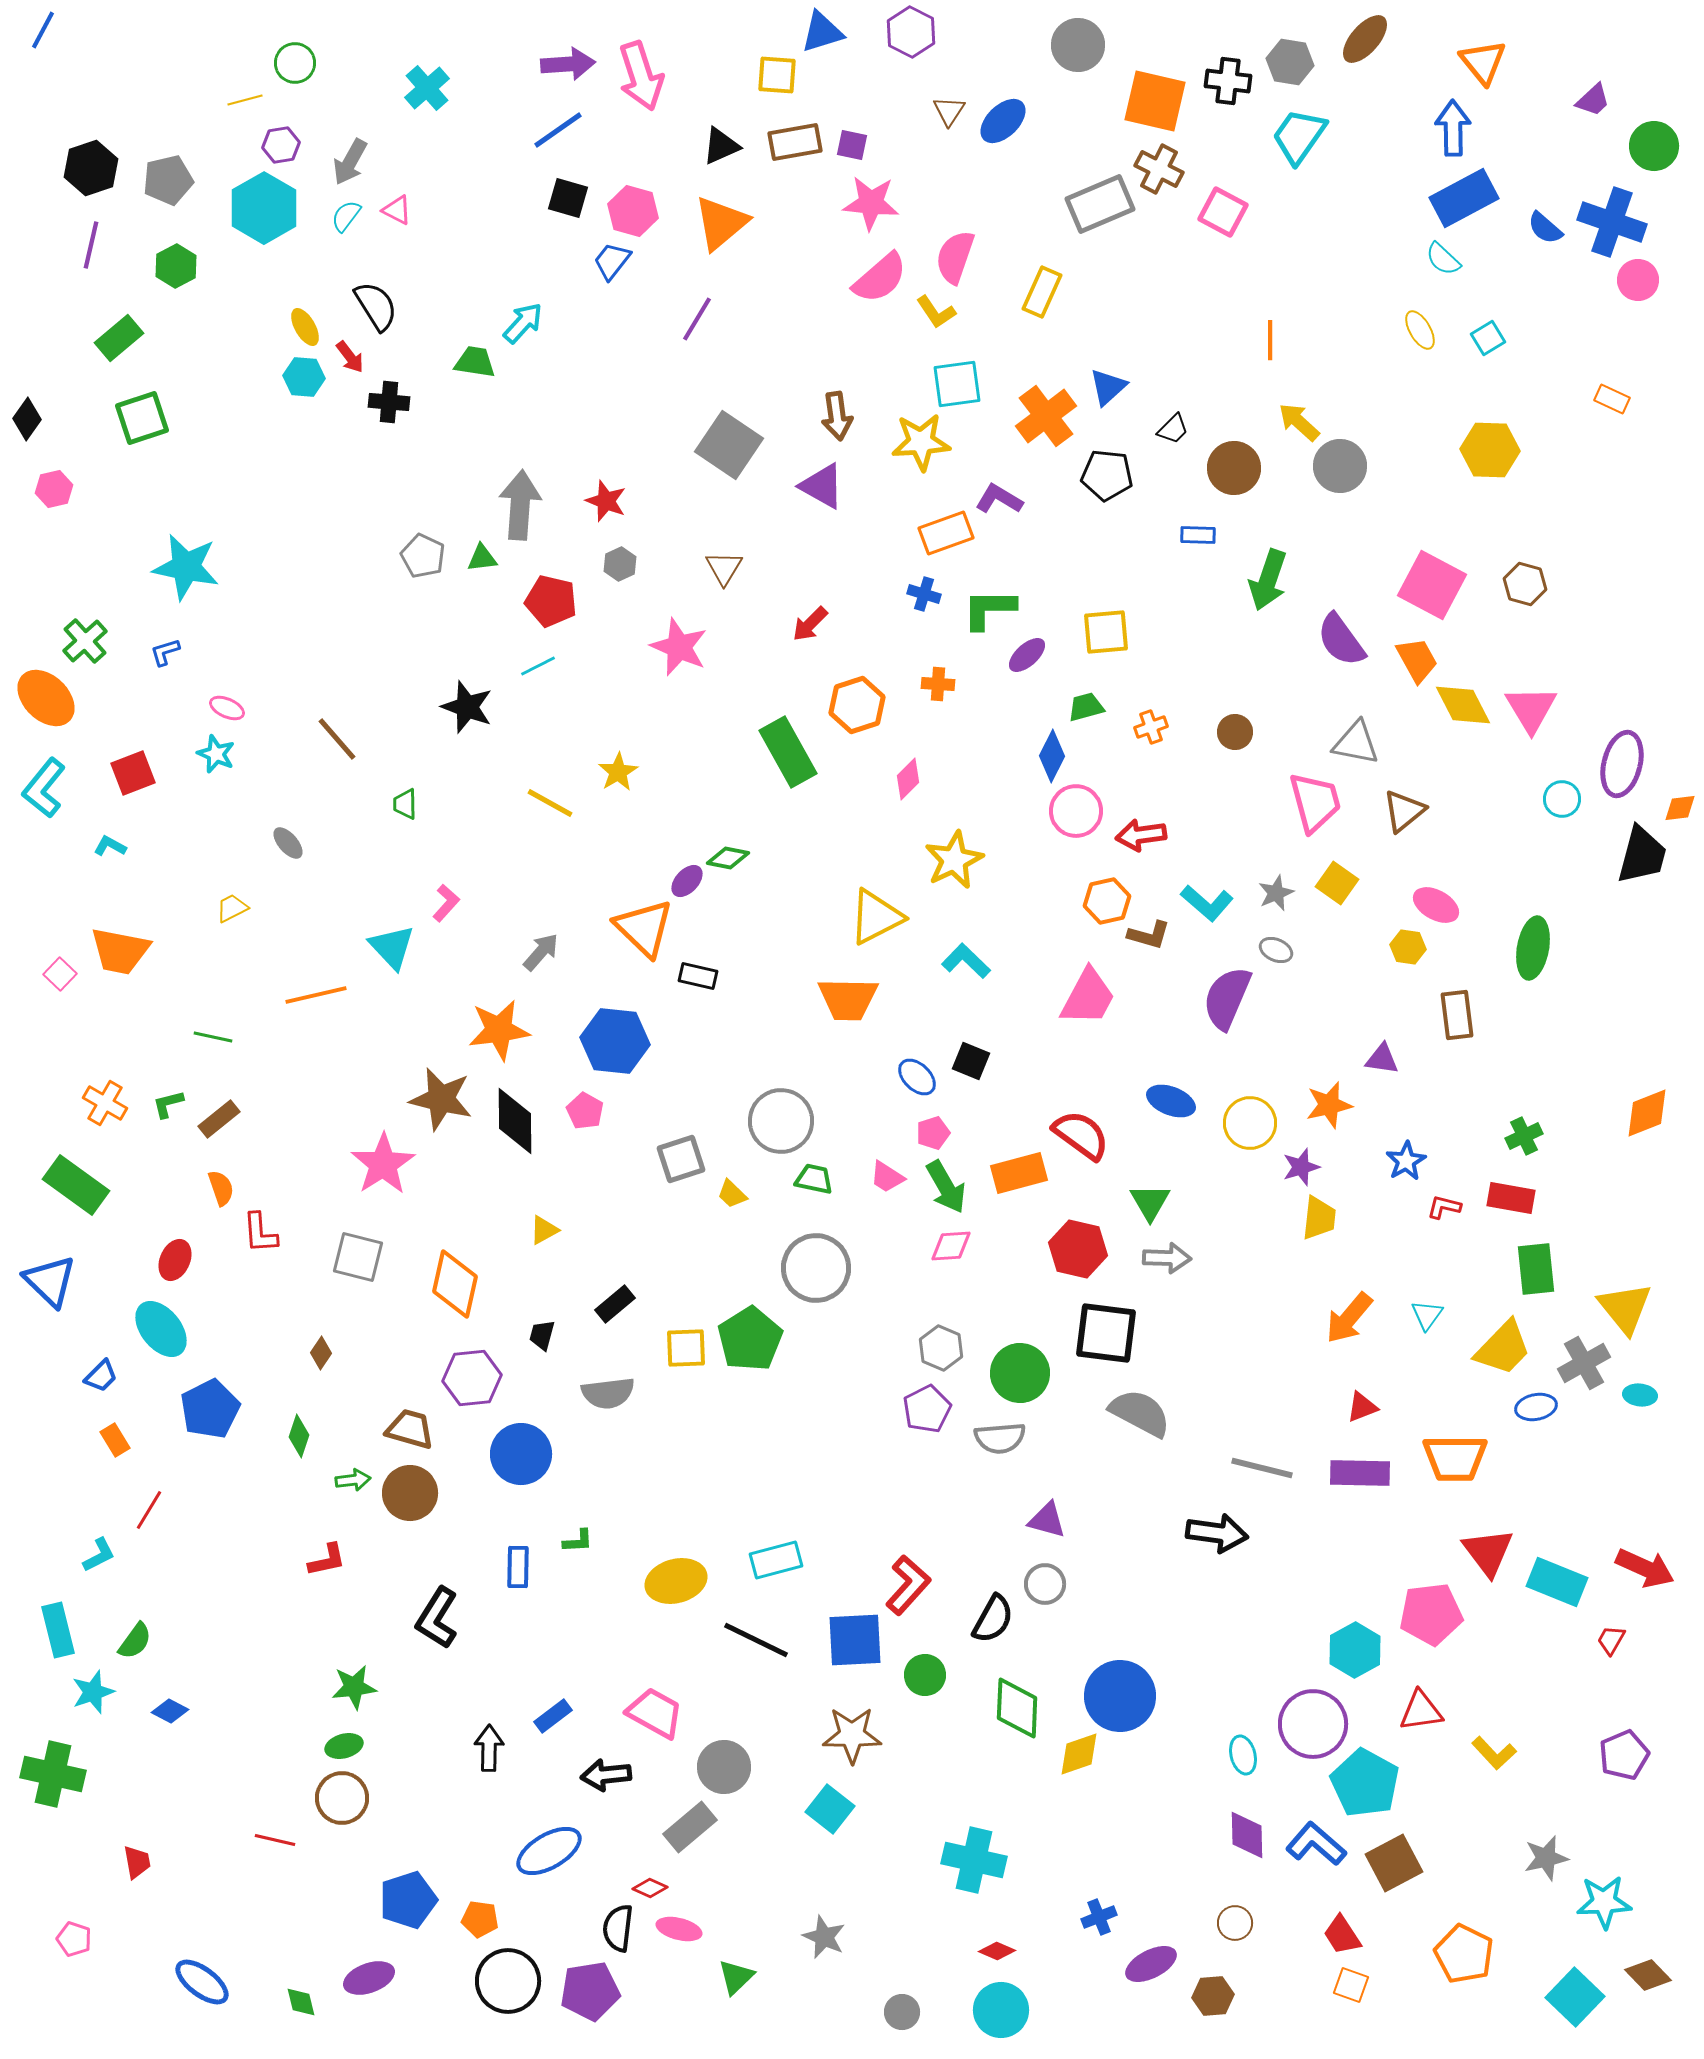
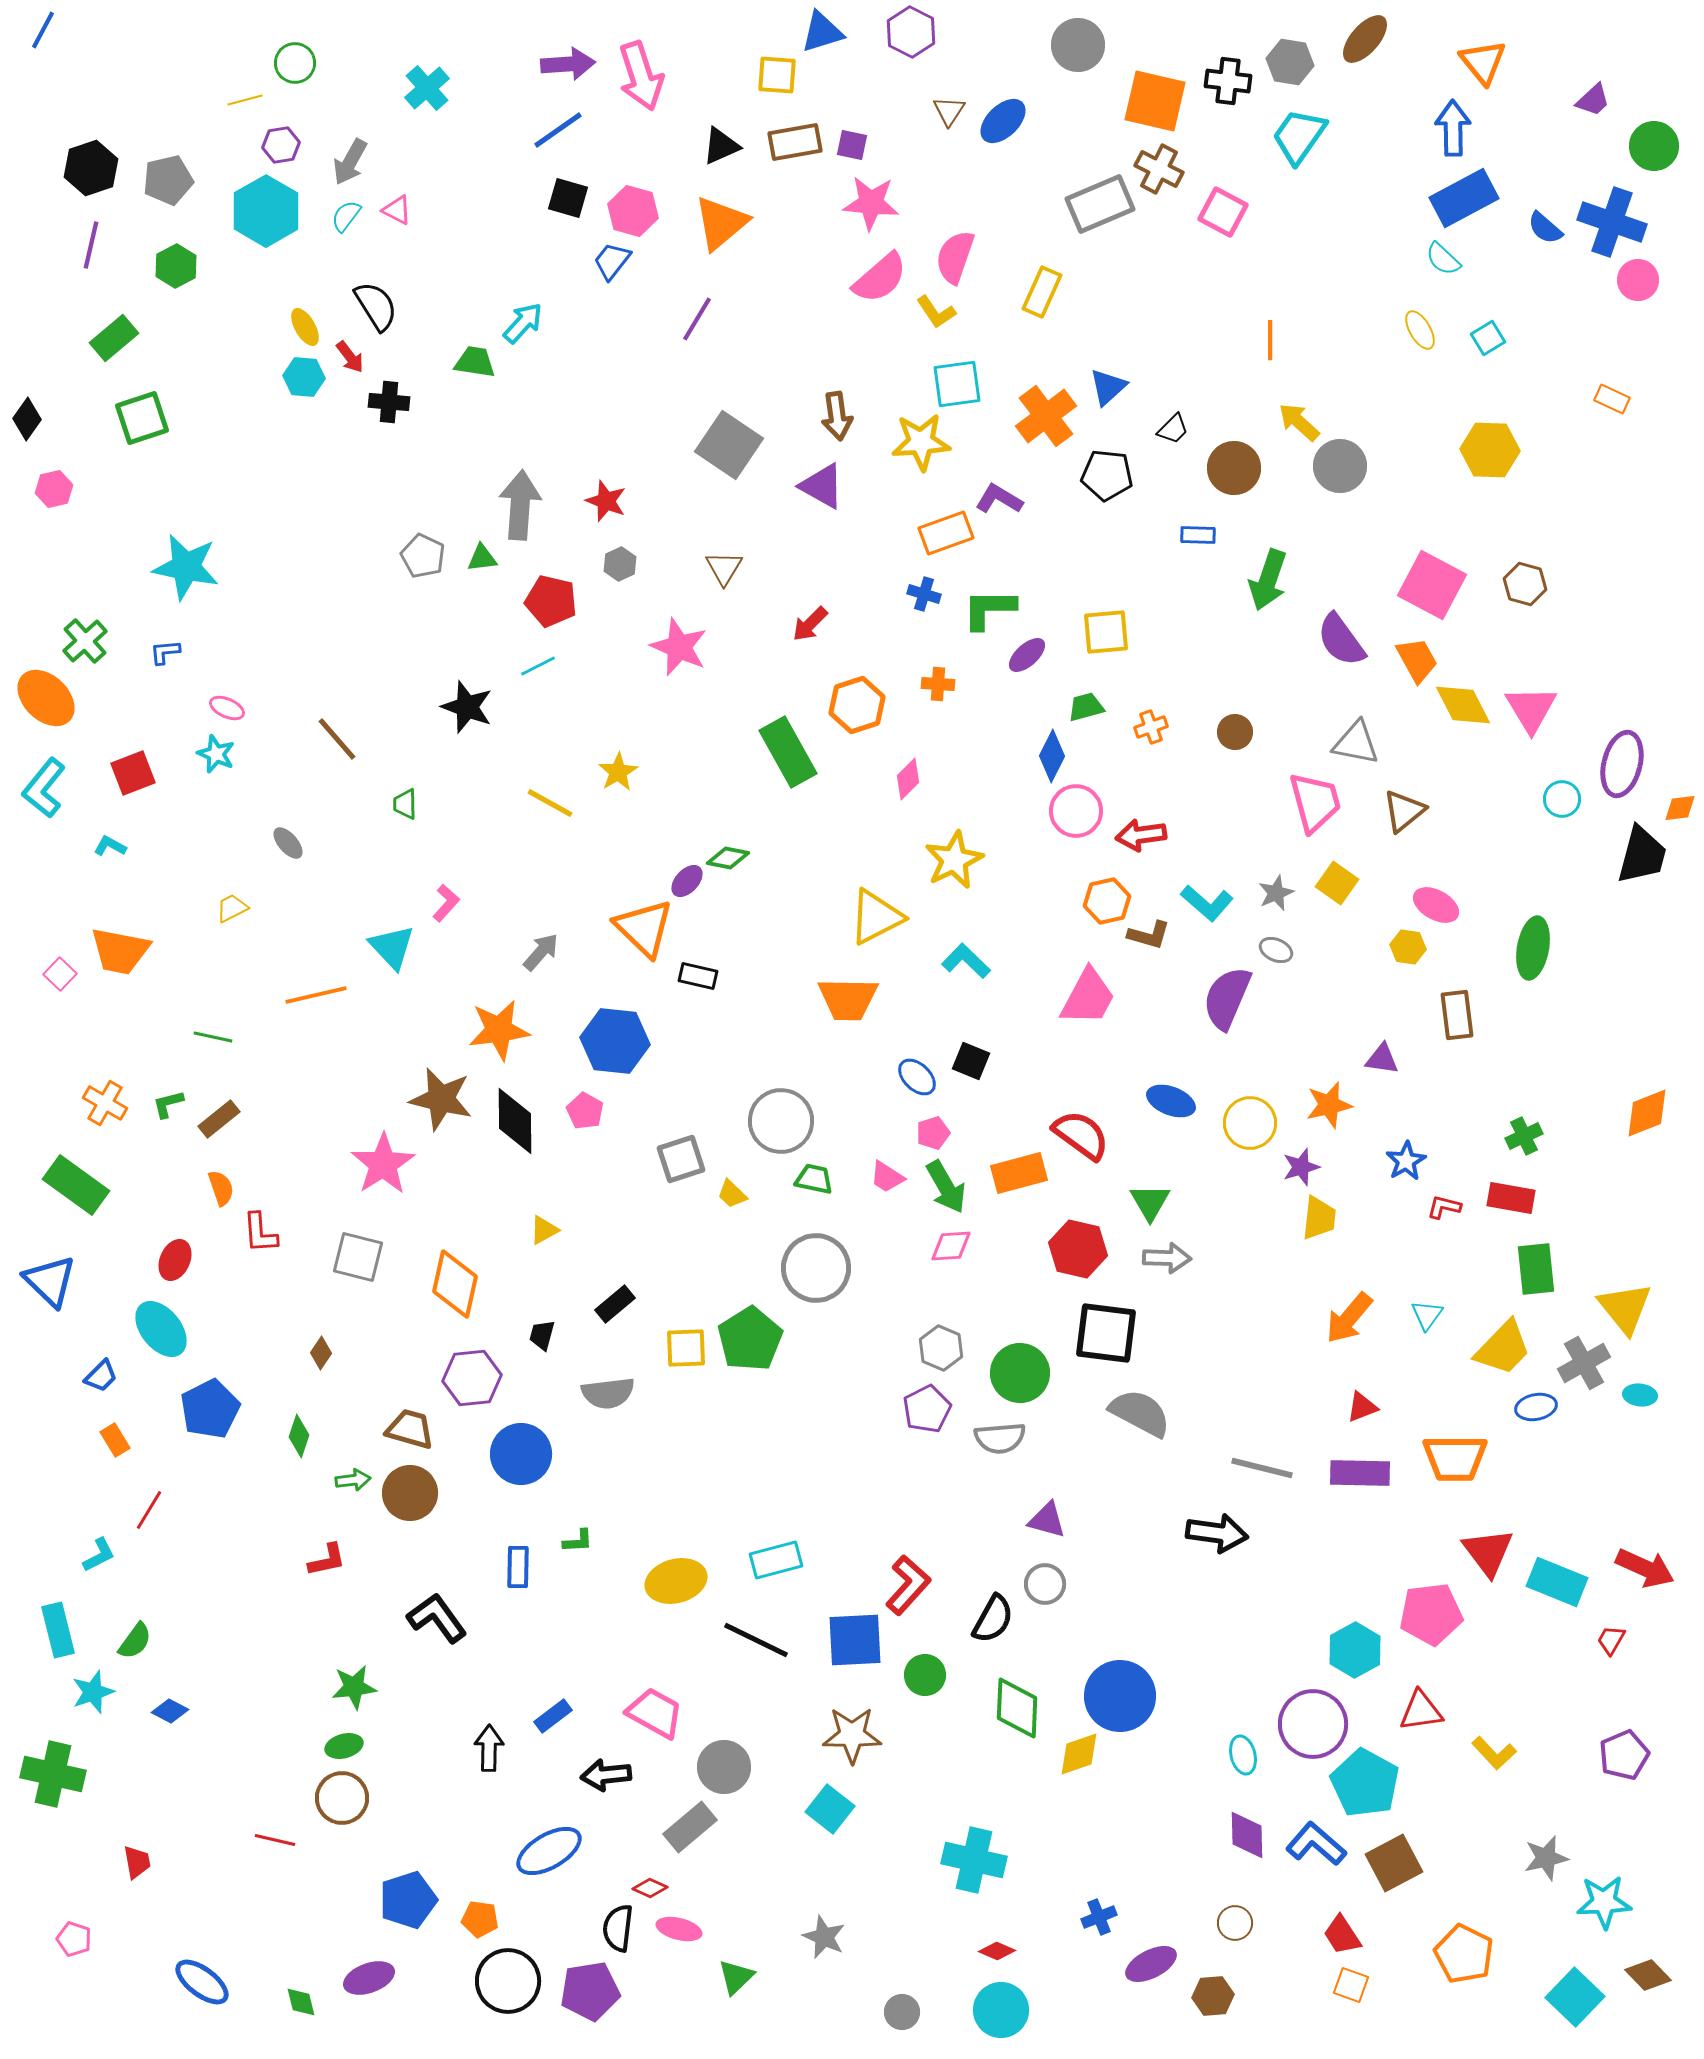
cyan hexagon at (264, 208): moved 2 px right, 3 px down
green rectangle at (119, 338): moved 5 px left
blue L-shape at (165, 652): rotated 12 degrees clockwise
black L-shape at (437, 1618): rotated 112 degrees clockwise
